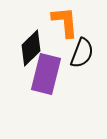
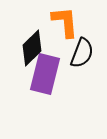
black diamond: moved 1 px right
purple rectangle: moved 1 px left
